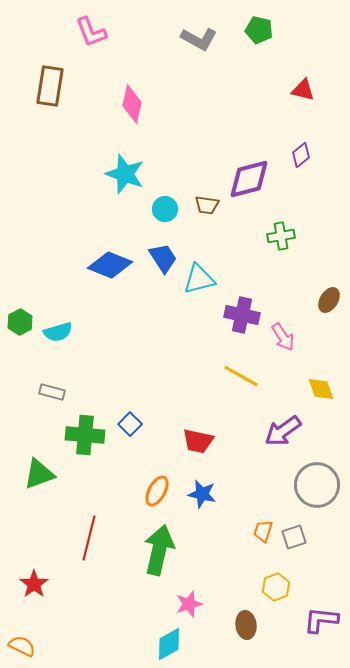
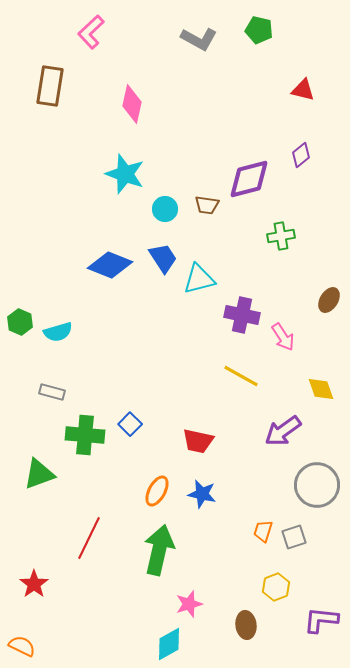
pink L-shape at (91, 32): rotated 68 degrees clockwise
green hexagon at (20, 322): rotated 10 degrees counterclockwise
red line at (89, 538): rotated 12 degrees clockwise
